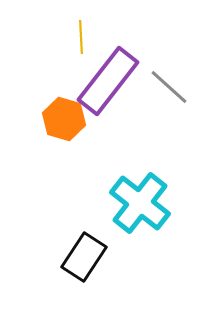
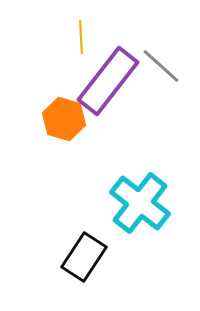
gray line: moved 8 px left, 21 px up
